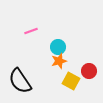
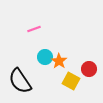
pink line: moved 3 px right, 2 px up
cyan circle: moved 13 px left, 10 px down
orange star: rotated 21 degrees counterclockwise
red circle: moved 2 px up
